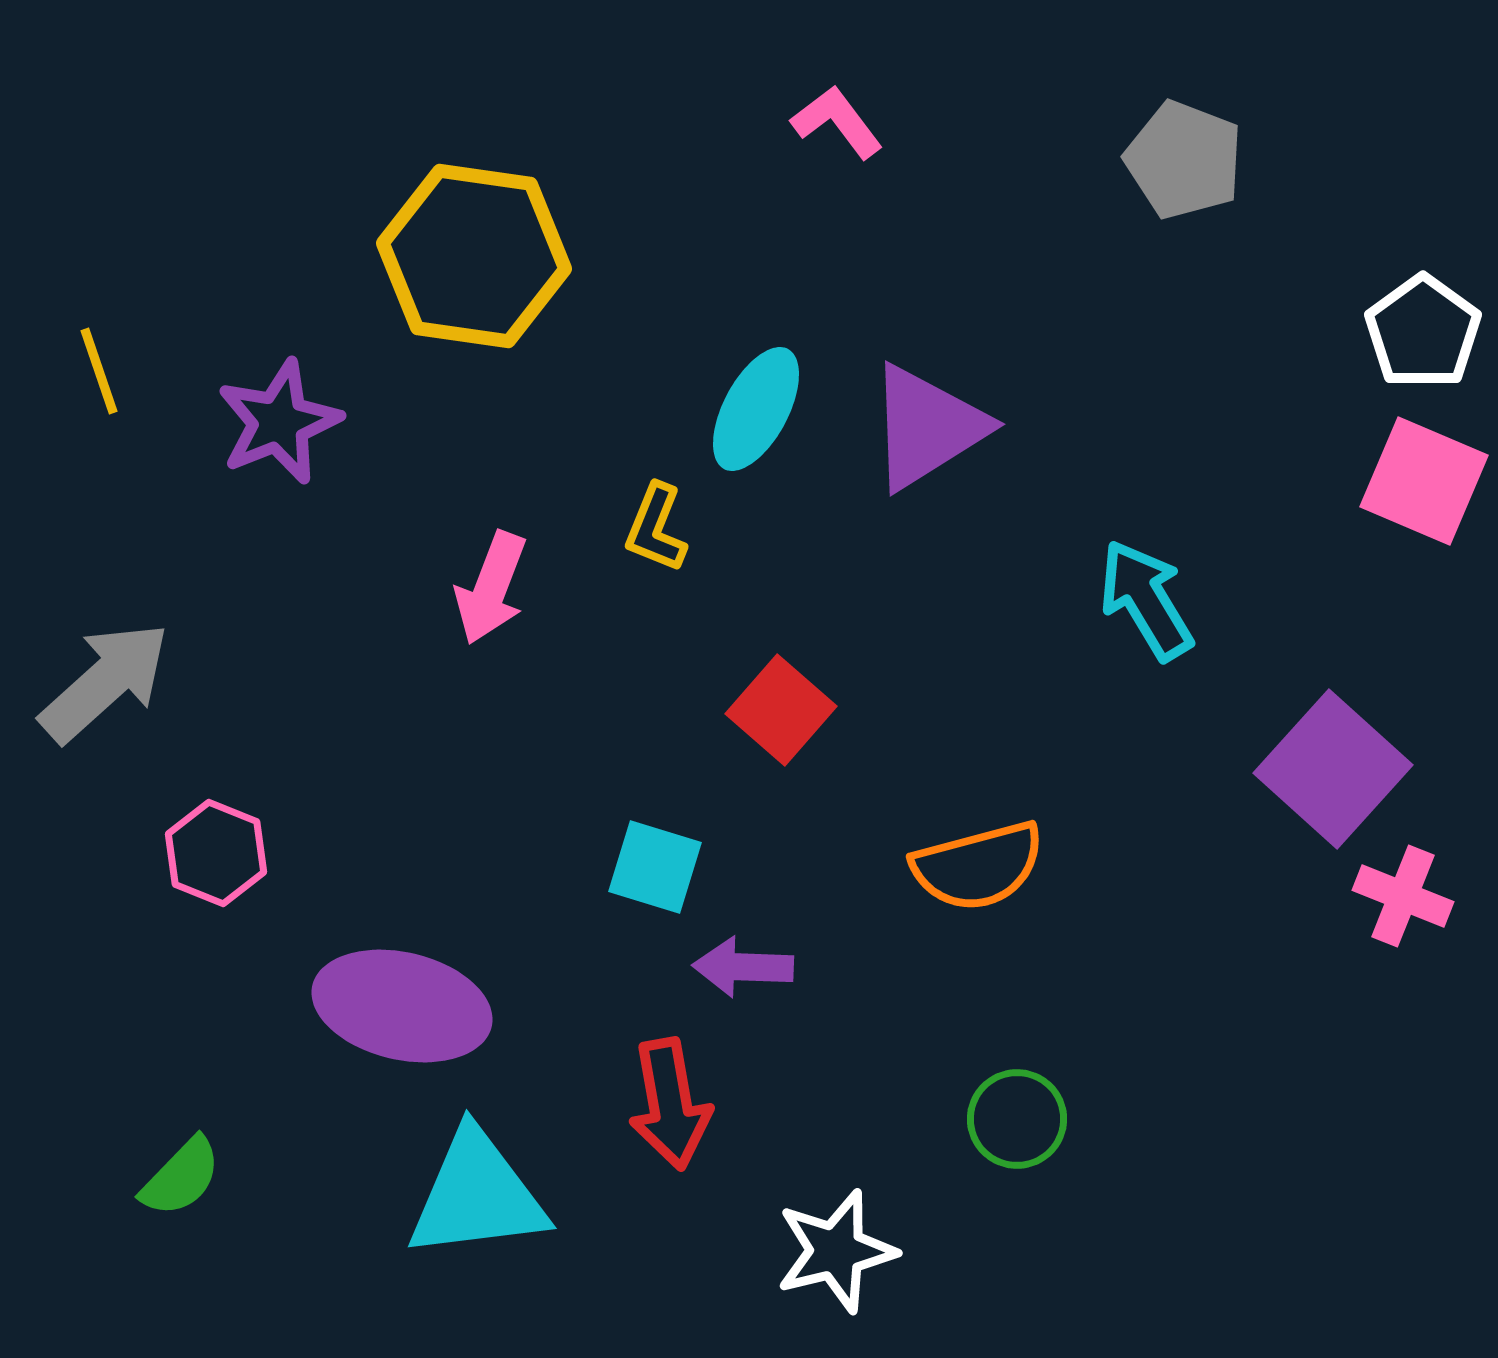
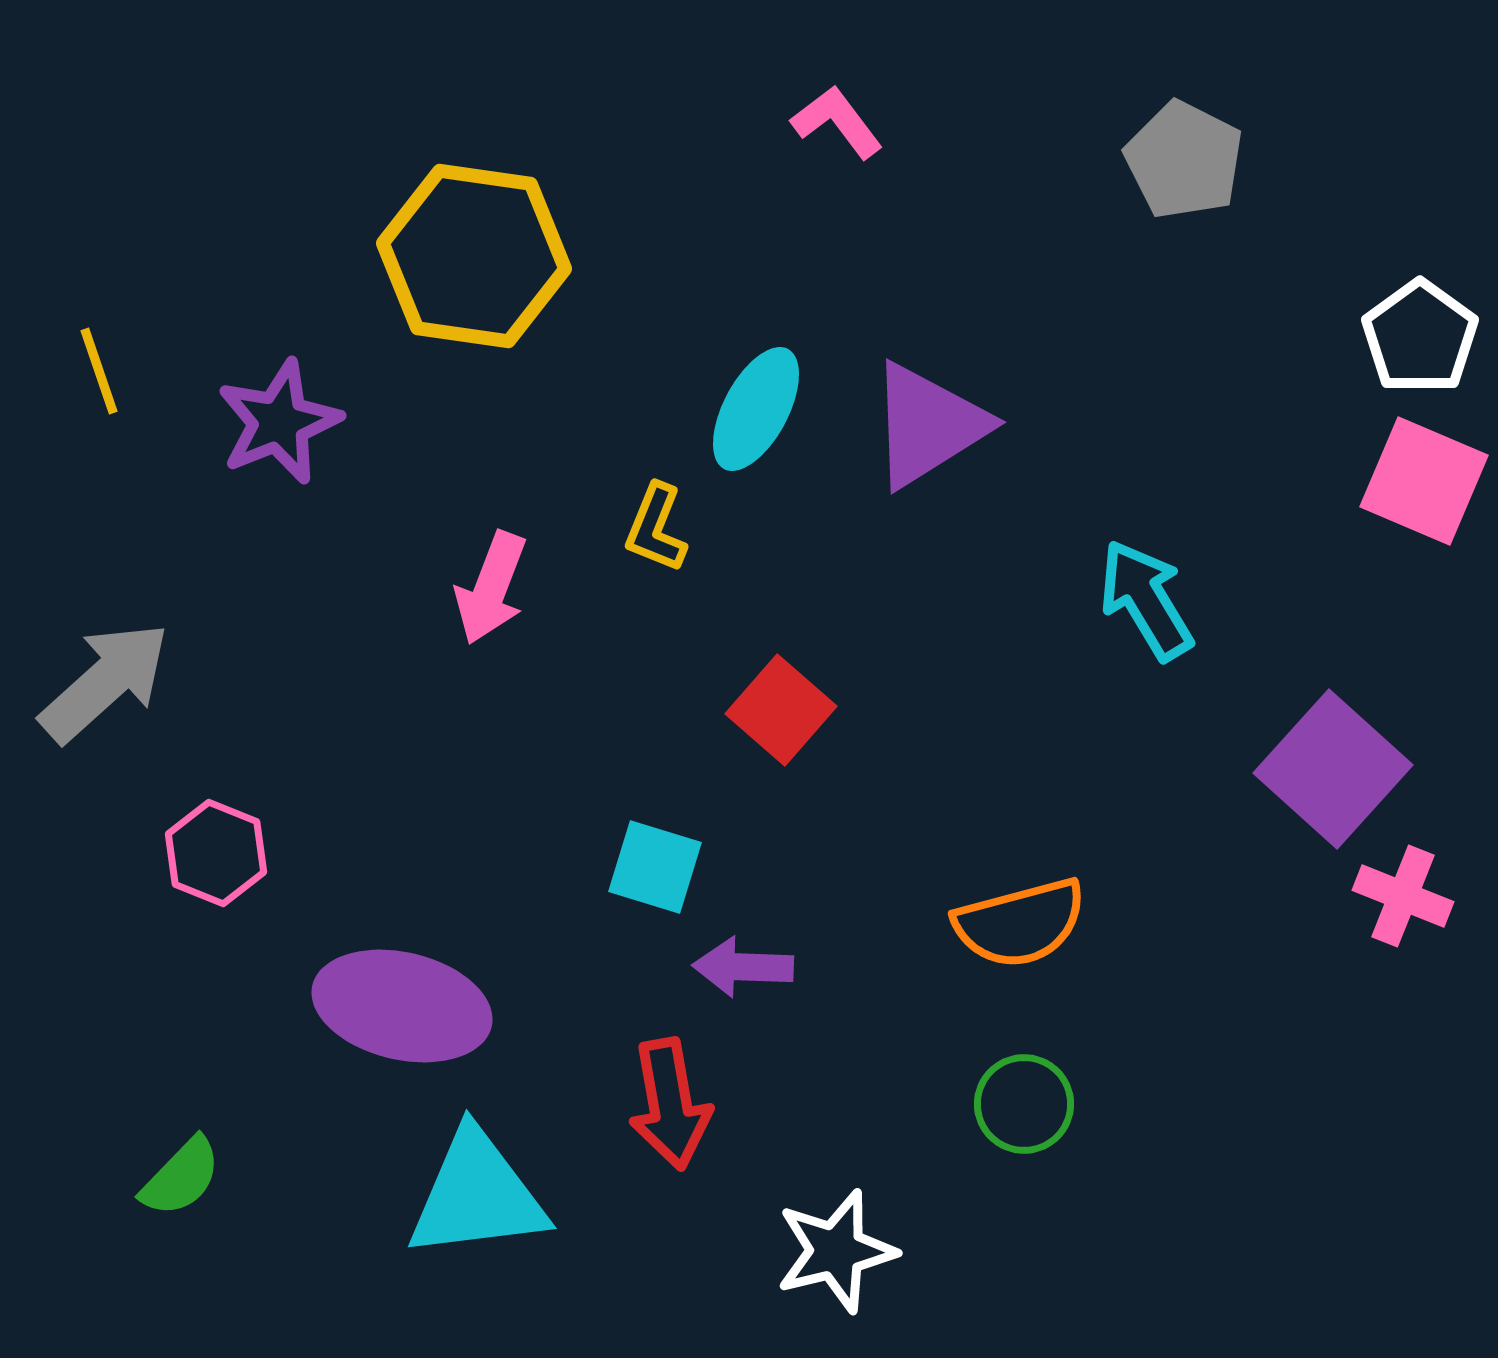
gray pentagon: rotated 6 degrees clockwise
white pentagon: moved 3 px left, 5 px down
purple triangle: moved 1 px right, 2 px up
orange semicircle: moved 42 px right, 57 px down
green circle: moved 7 px right, 15 px up
